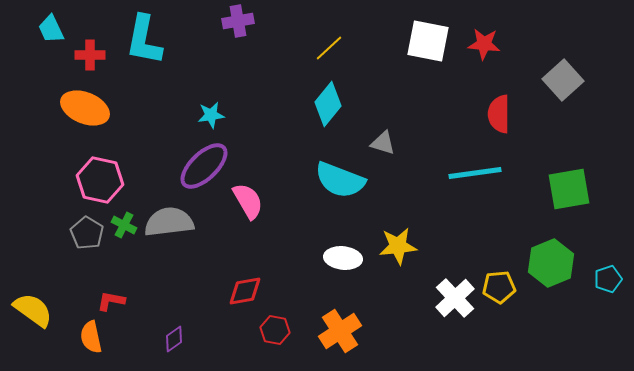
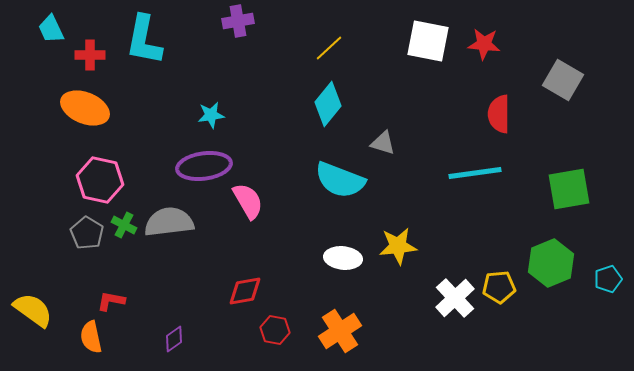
gray square: rotated 18 degrees counterclockwise
purple ellipse: rotated 36 degrees clockwise
